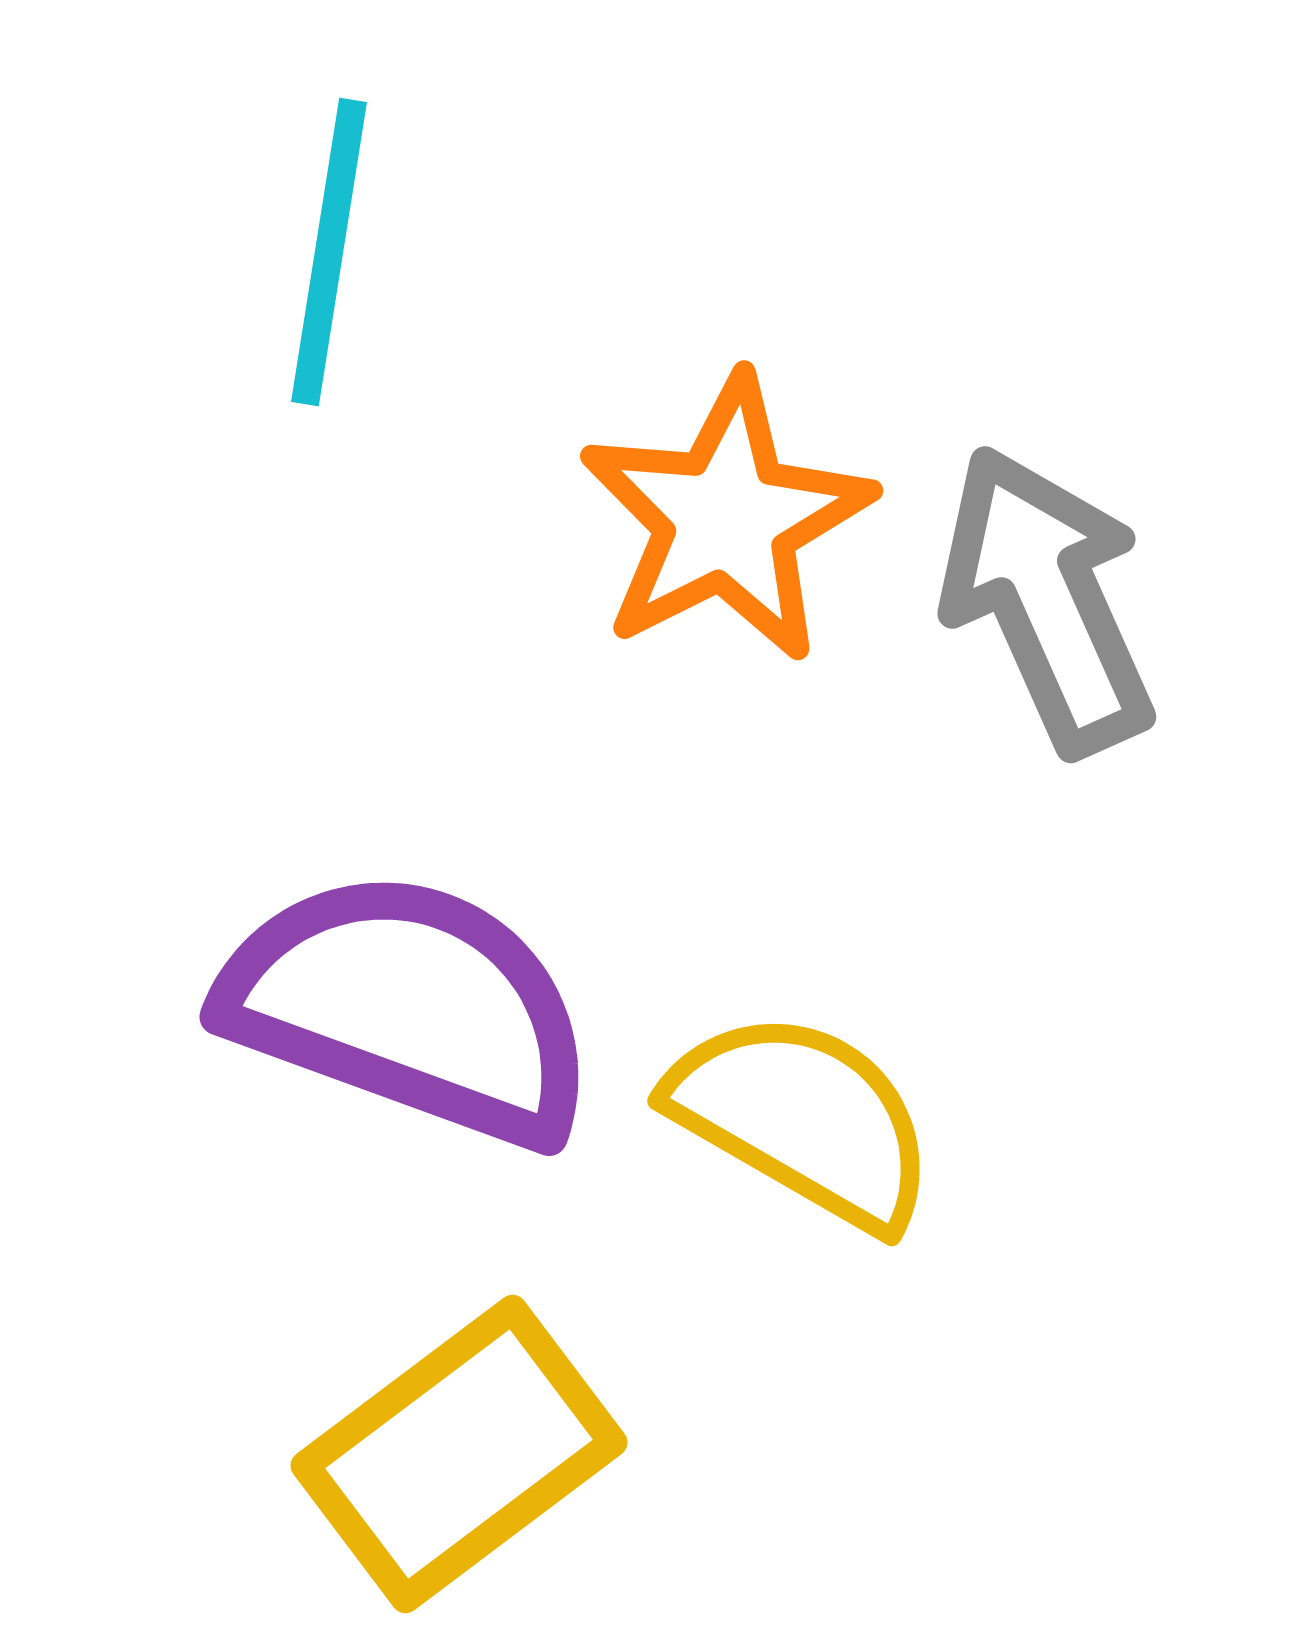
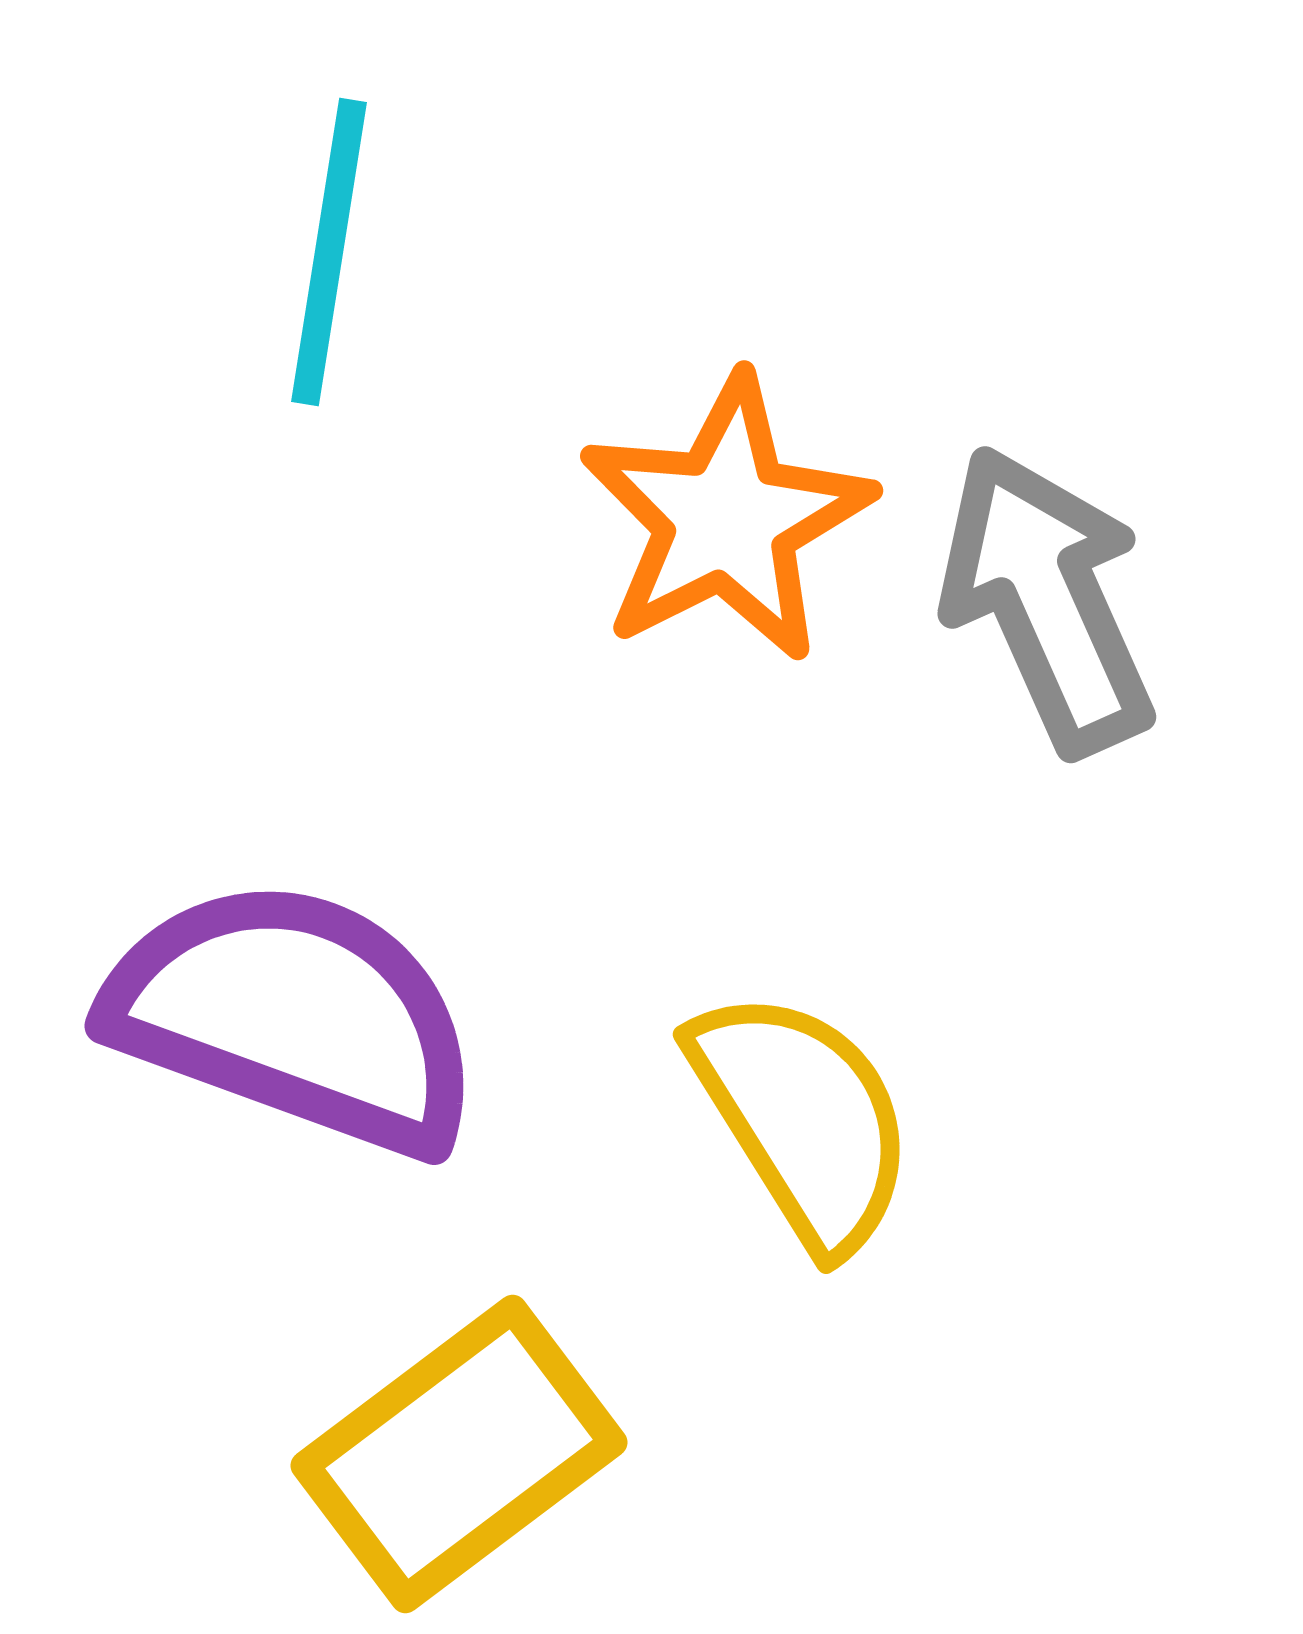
purple semicircle: moved 115 px left, 9 px down
yellow semicircle: rotated 28 degrees clockwise
